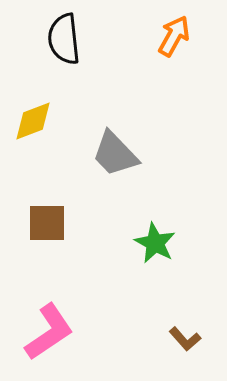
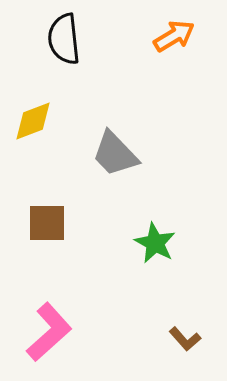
orange arrow: rotated 30 degrees clockwise
pink L-shape: rotated 8 degrees counterclockwise
